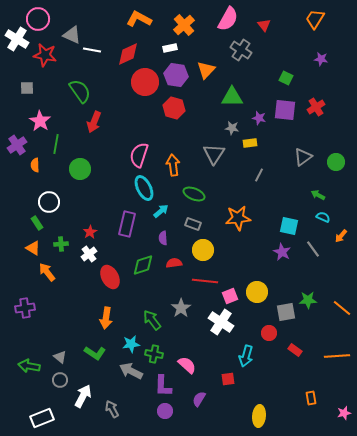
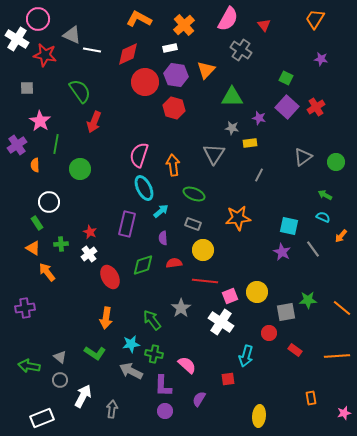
purple square at (285, 110): moved 2 px right, 3 px up; rotated 35 degrees clockwise
green arrow at (318, 195): moved 7 px right
red star at (90, 232): rotated 16 degrees counterclockwise
gray arrow at (112, 409): rotated 36 degrees clockwise
